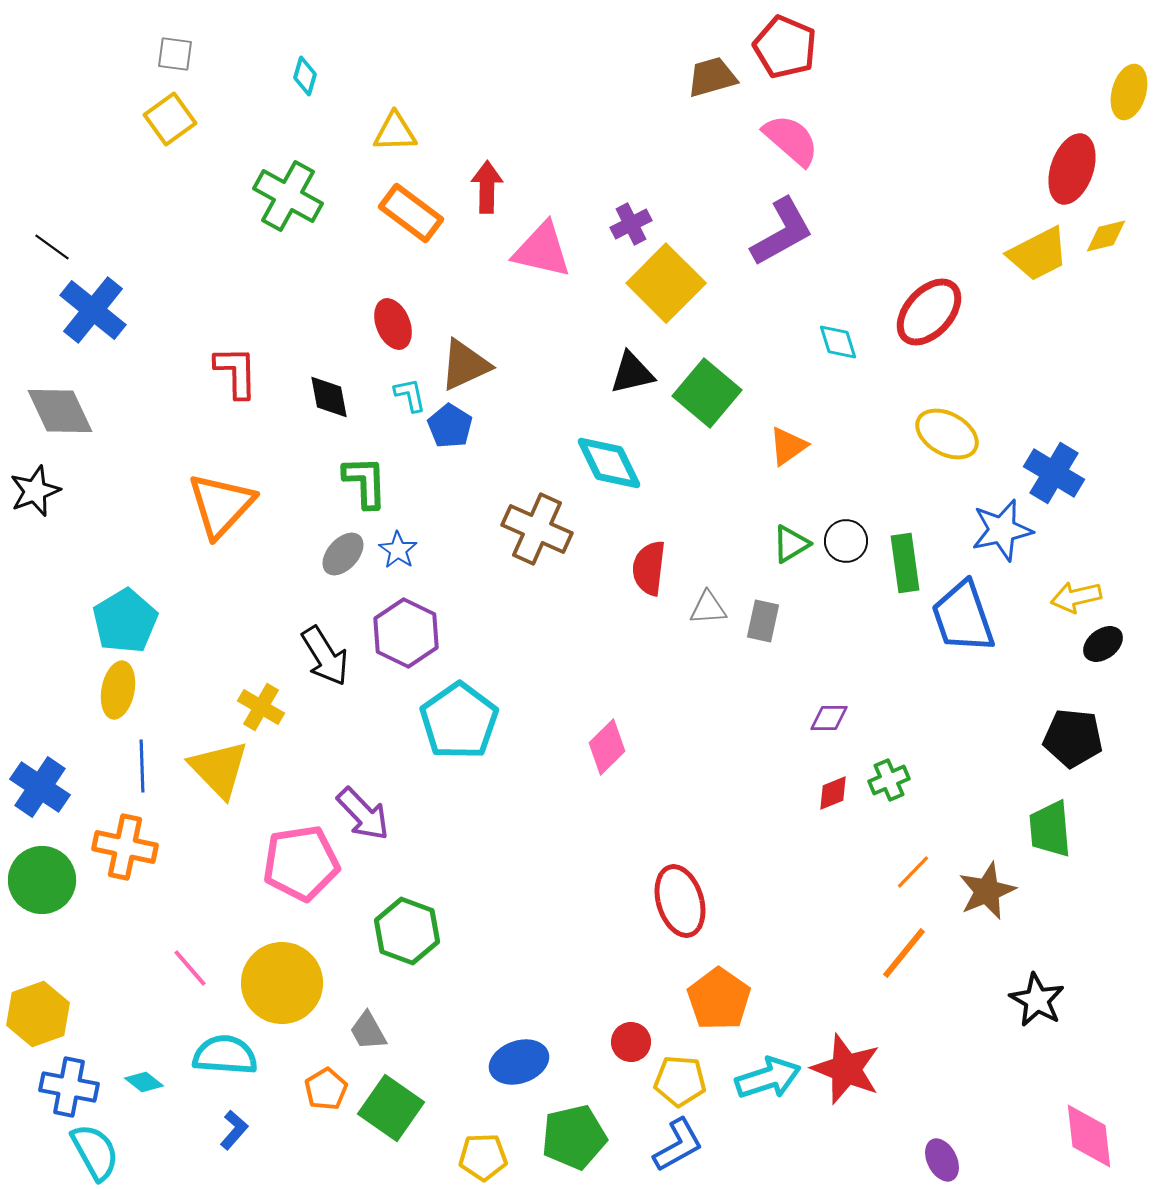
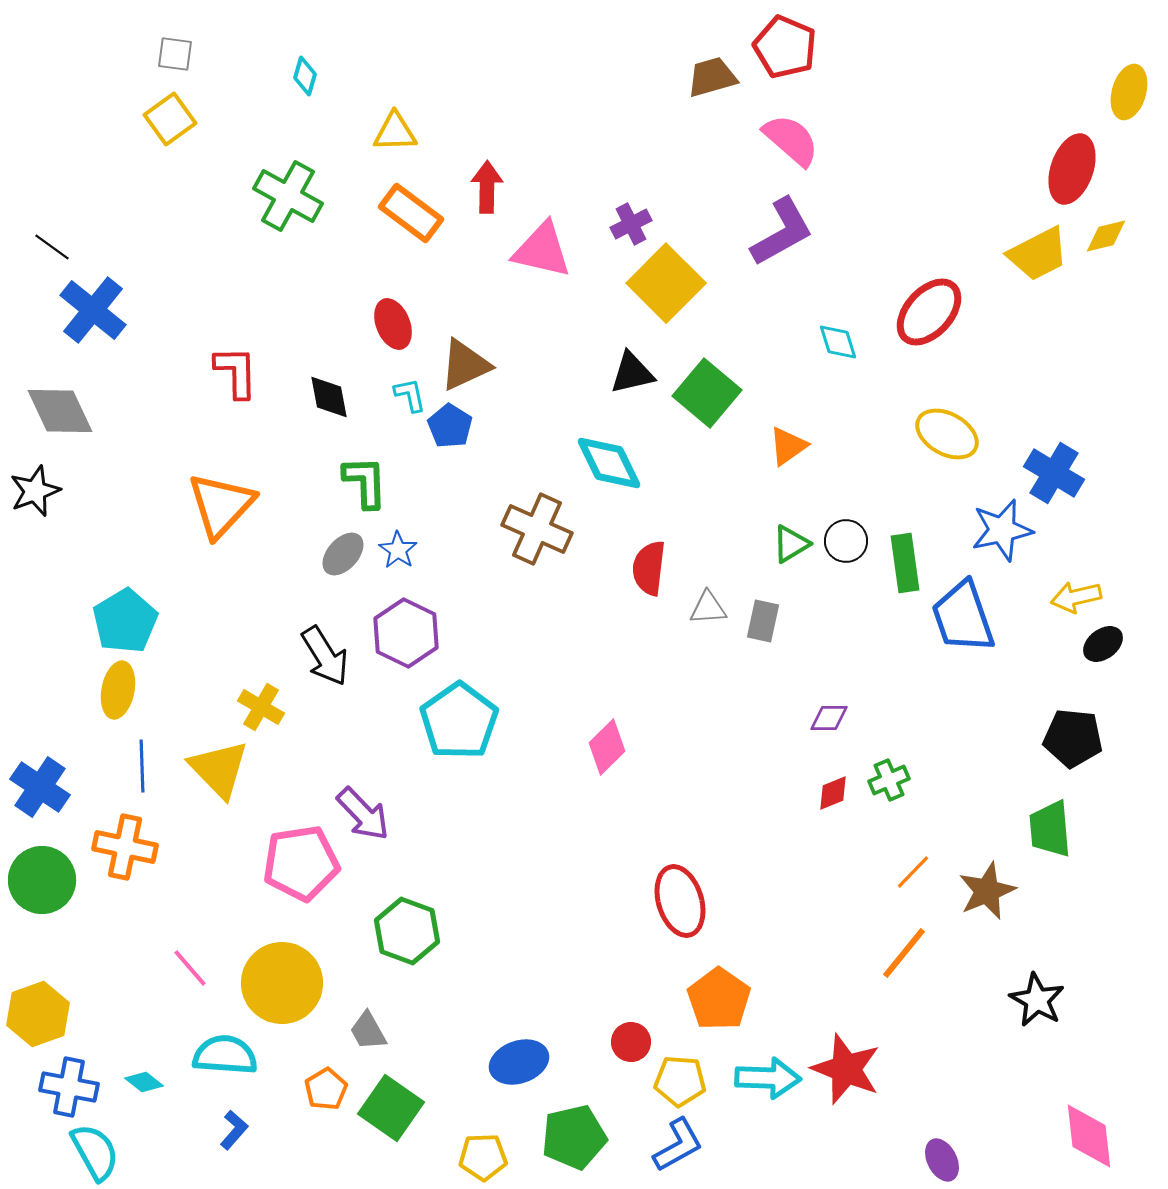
cyan arrow at (768, 1078): rotated 20 degrees clockwise
